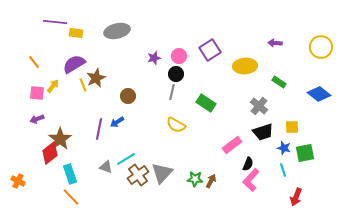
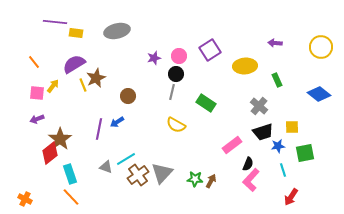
green rectangle at (279, 82): moved 2 px left, 2 px up; rotated 32 degrees clockwise
blue star at (284, 148): moved 6 px left, 2 px up; rotated 24 degrees counterclockwise
orange cross at (18, 181): moved 7 px right, 18 px down
red arrow at (296, 197): moved 5 px left; rotated 12 degrees clockwise
